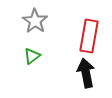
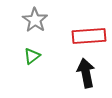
gray star: moved 1 px up
red rectangle: rotated 76 degrees clockwise
